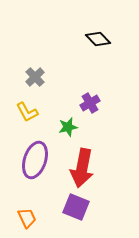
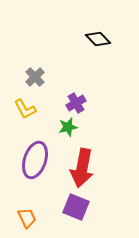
purple cross: moved 14 px left
yellow L-shape: moved 2 px left, 3 px up
